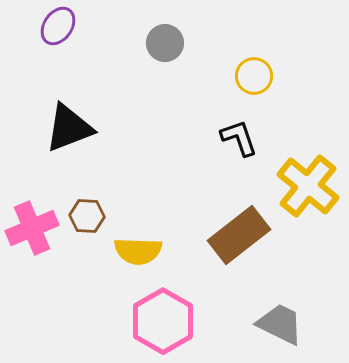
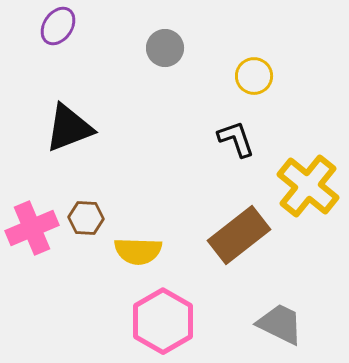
gray circle: moved 5 px down
black L-shape: moved 3 px left, 1 px down
brown hexagon: moved 1 px left, 2 px down
